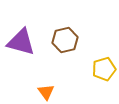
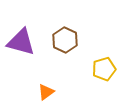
brown hexagon: rotated 20 degrees counterclockwise
orange triangle: rotated 30 degrees clockwise
